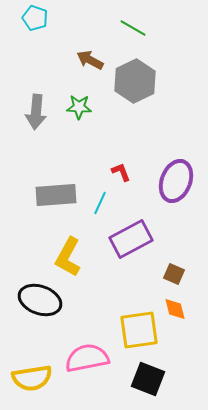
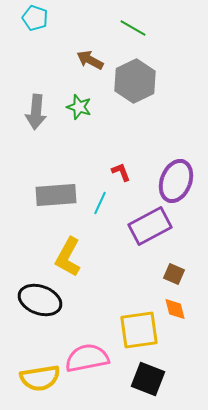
green star: rotated 15 degrees clockwise
purple rectangle: moved 19 px right, 13 px up
yellow semicircle: moved 8 px right
